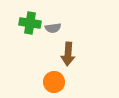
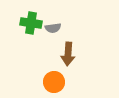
green cross: moved 1 px right
